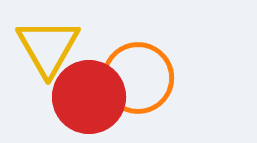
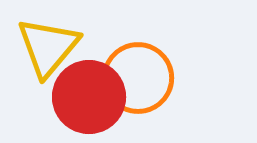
yellow triangle: rotated 10 degrees clockwise
